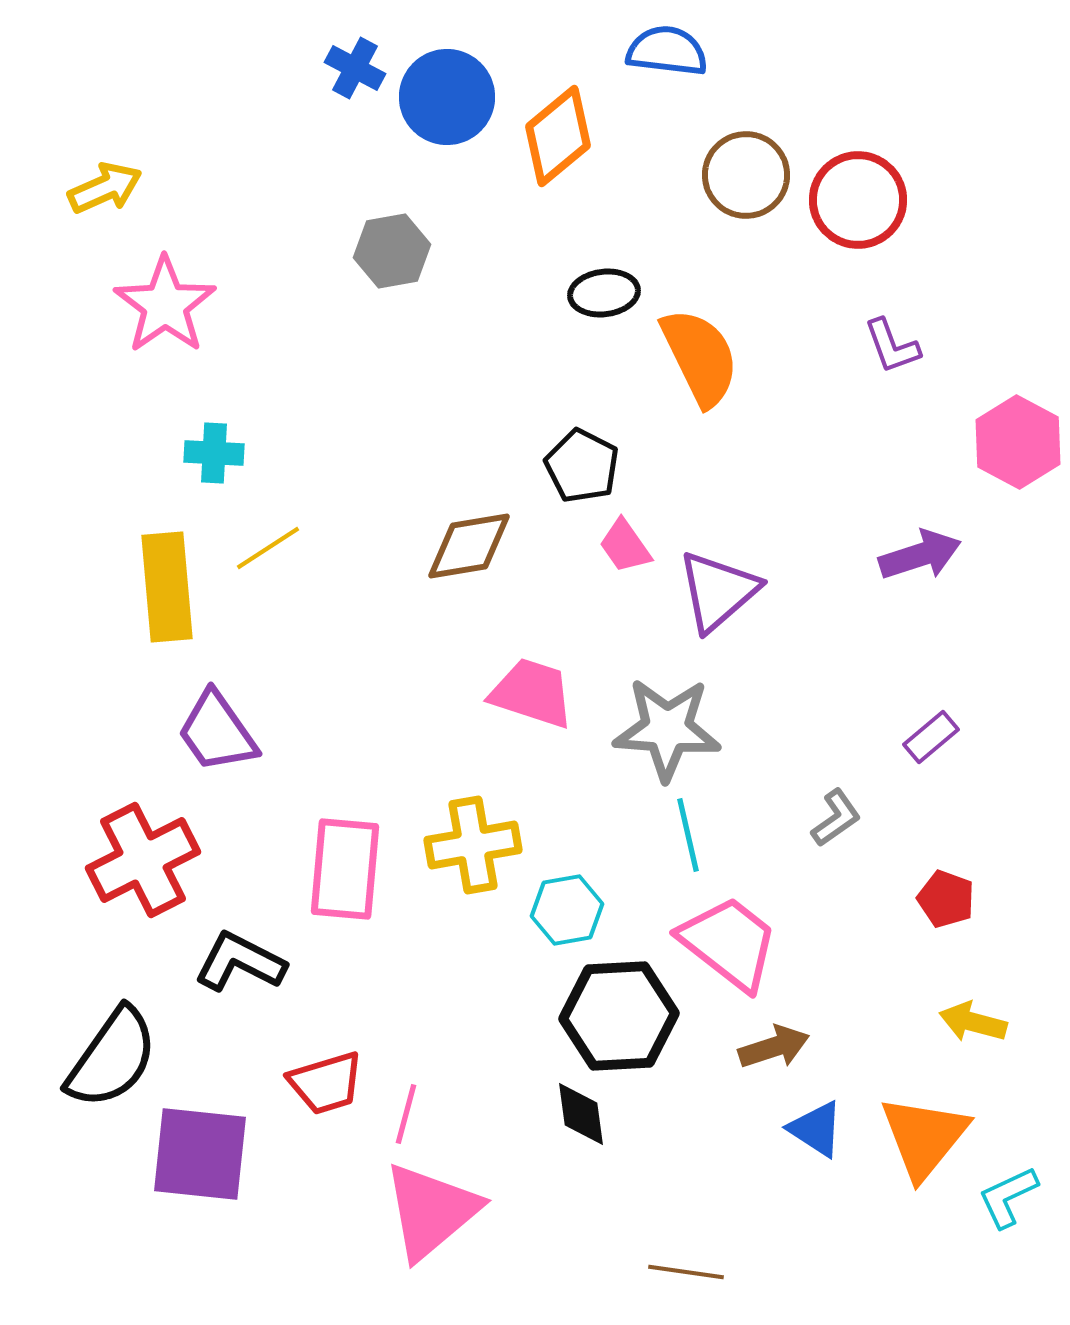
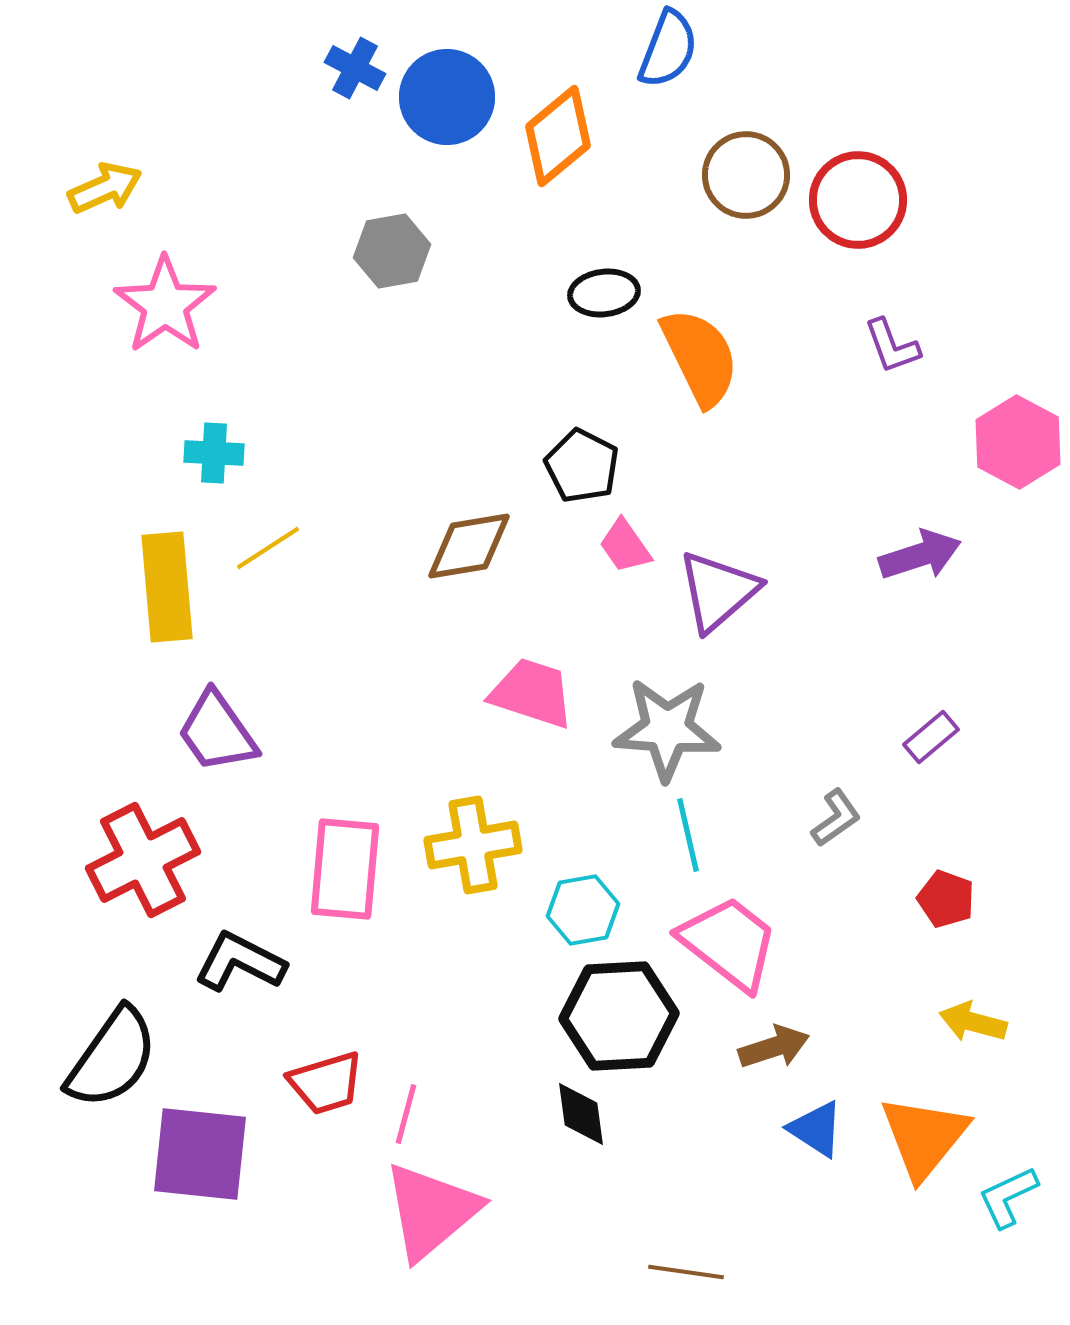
blue semicircle at (667, 51): moved 1 px right, 2 px up; rotated 104 degrees clockwise
cyan hexagon at (567, 910): moved 16 px right
